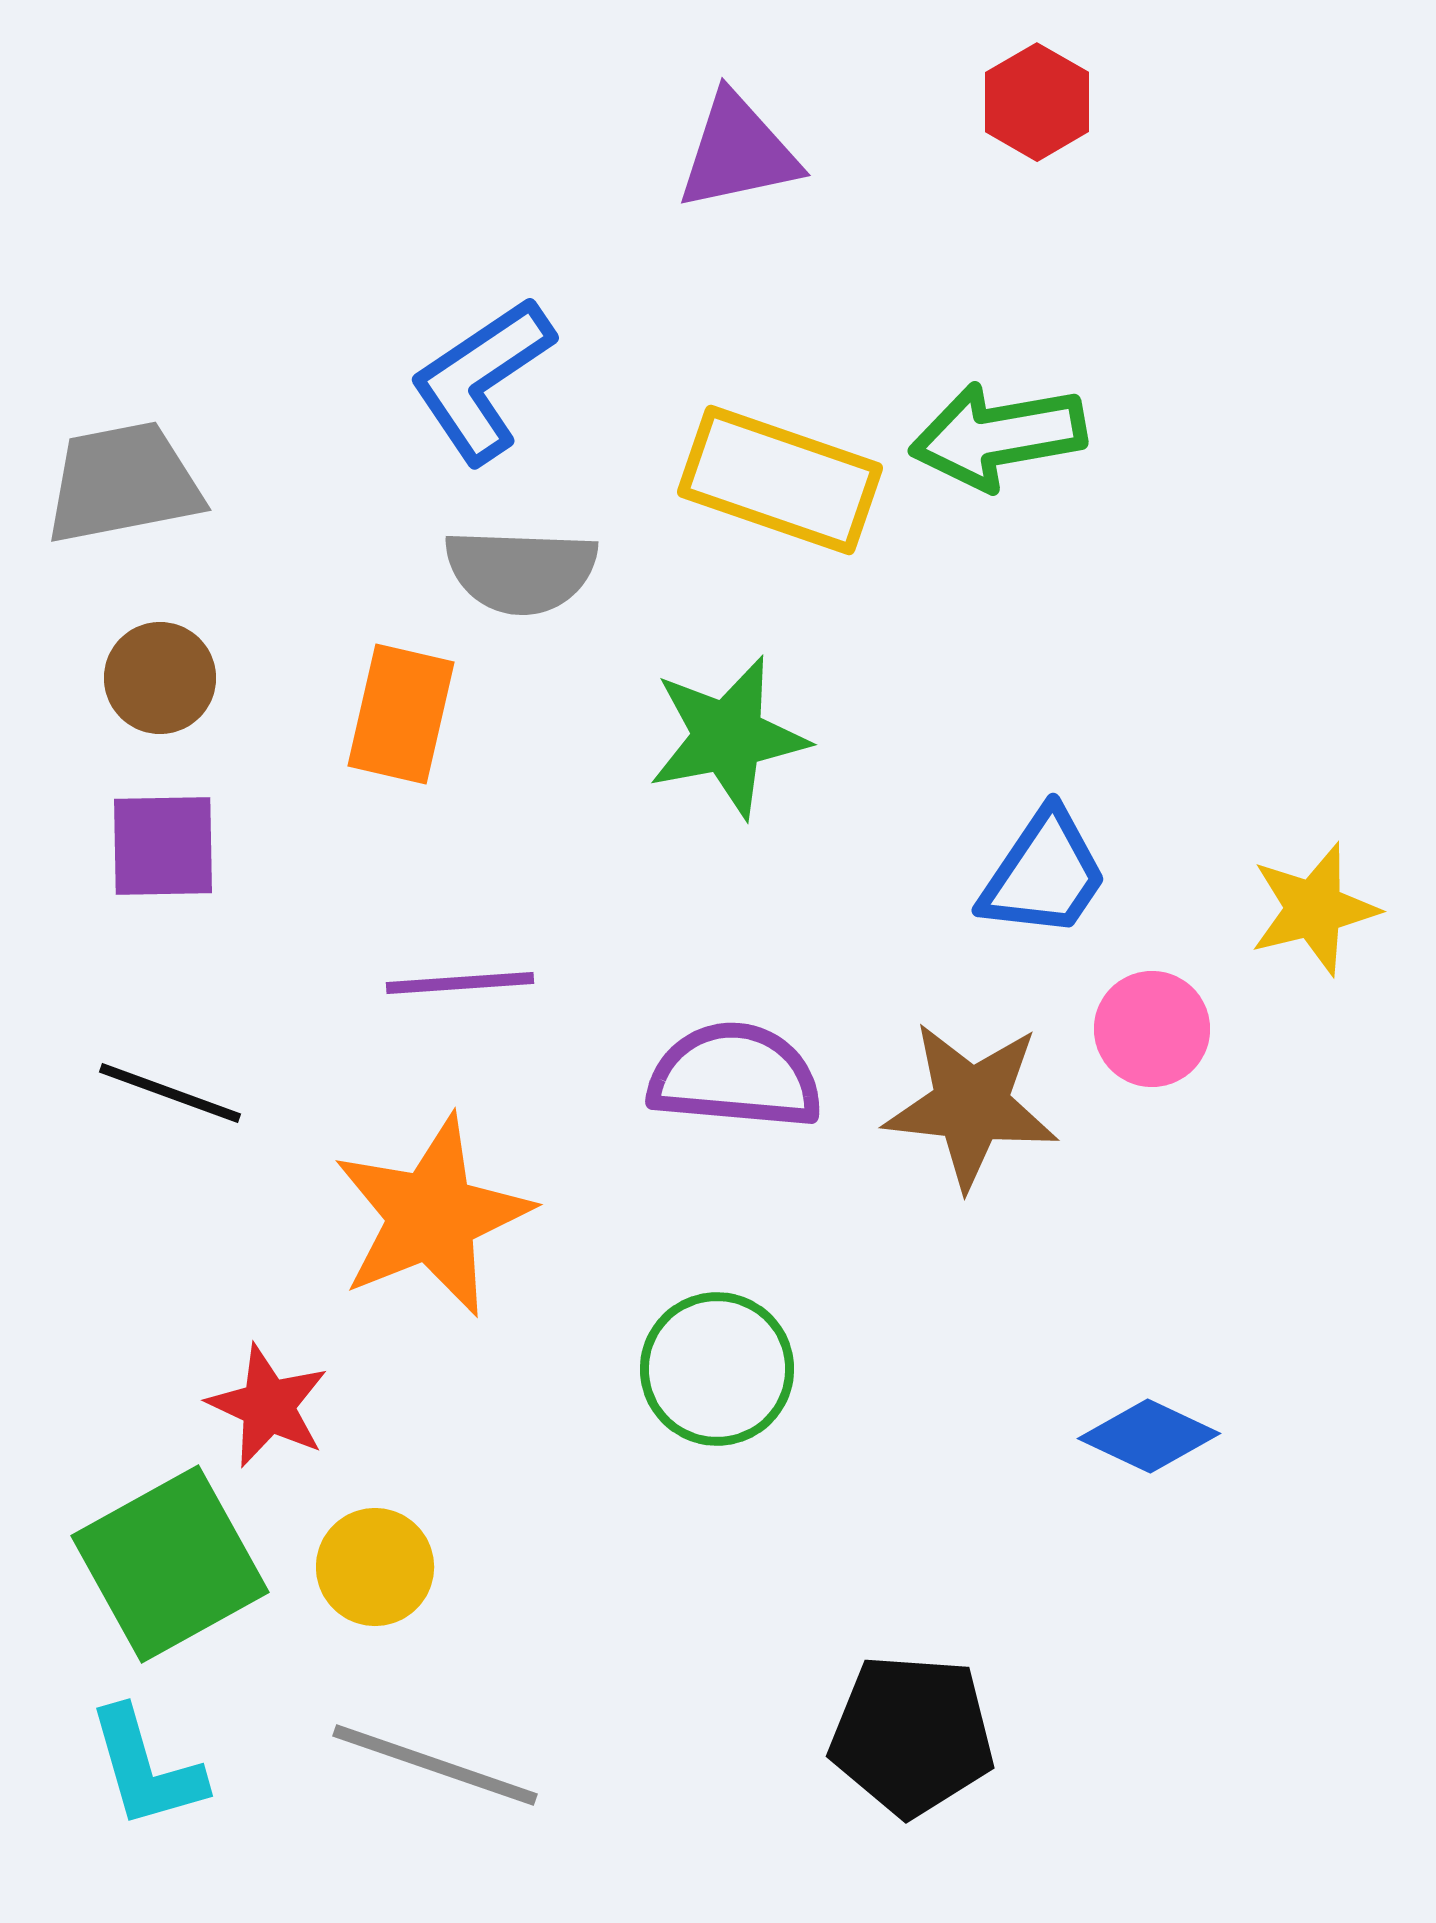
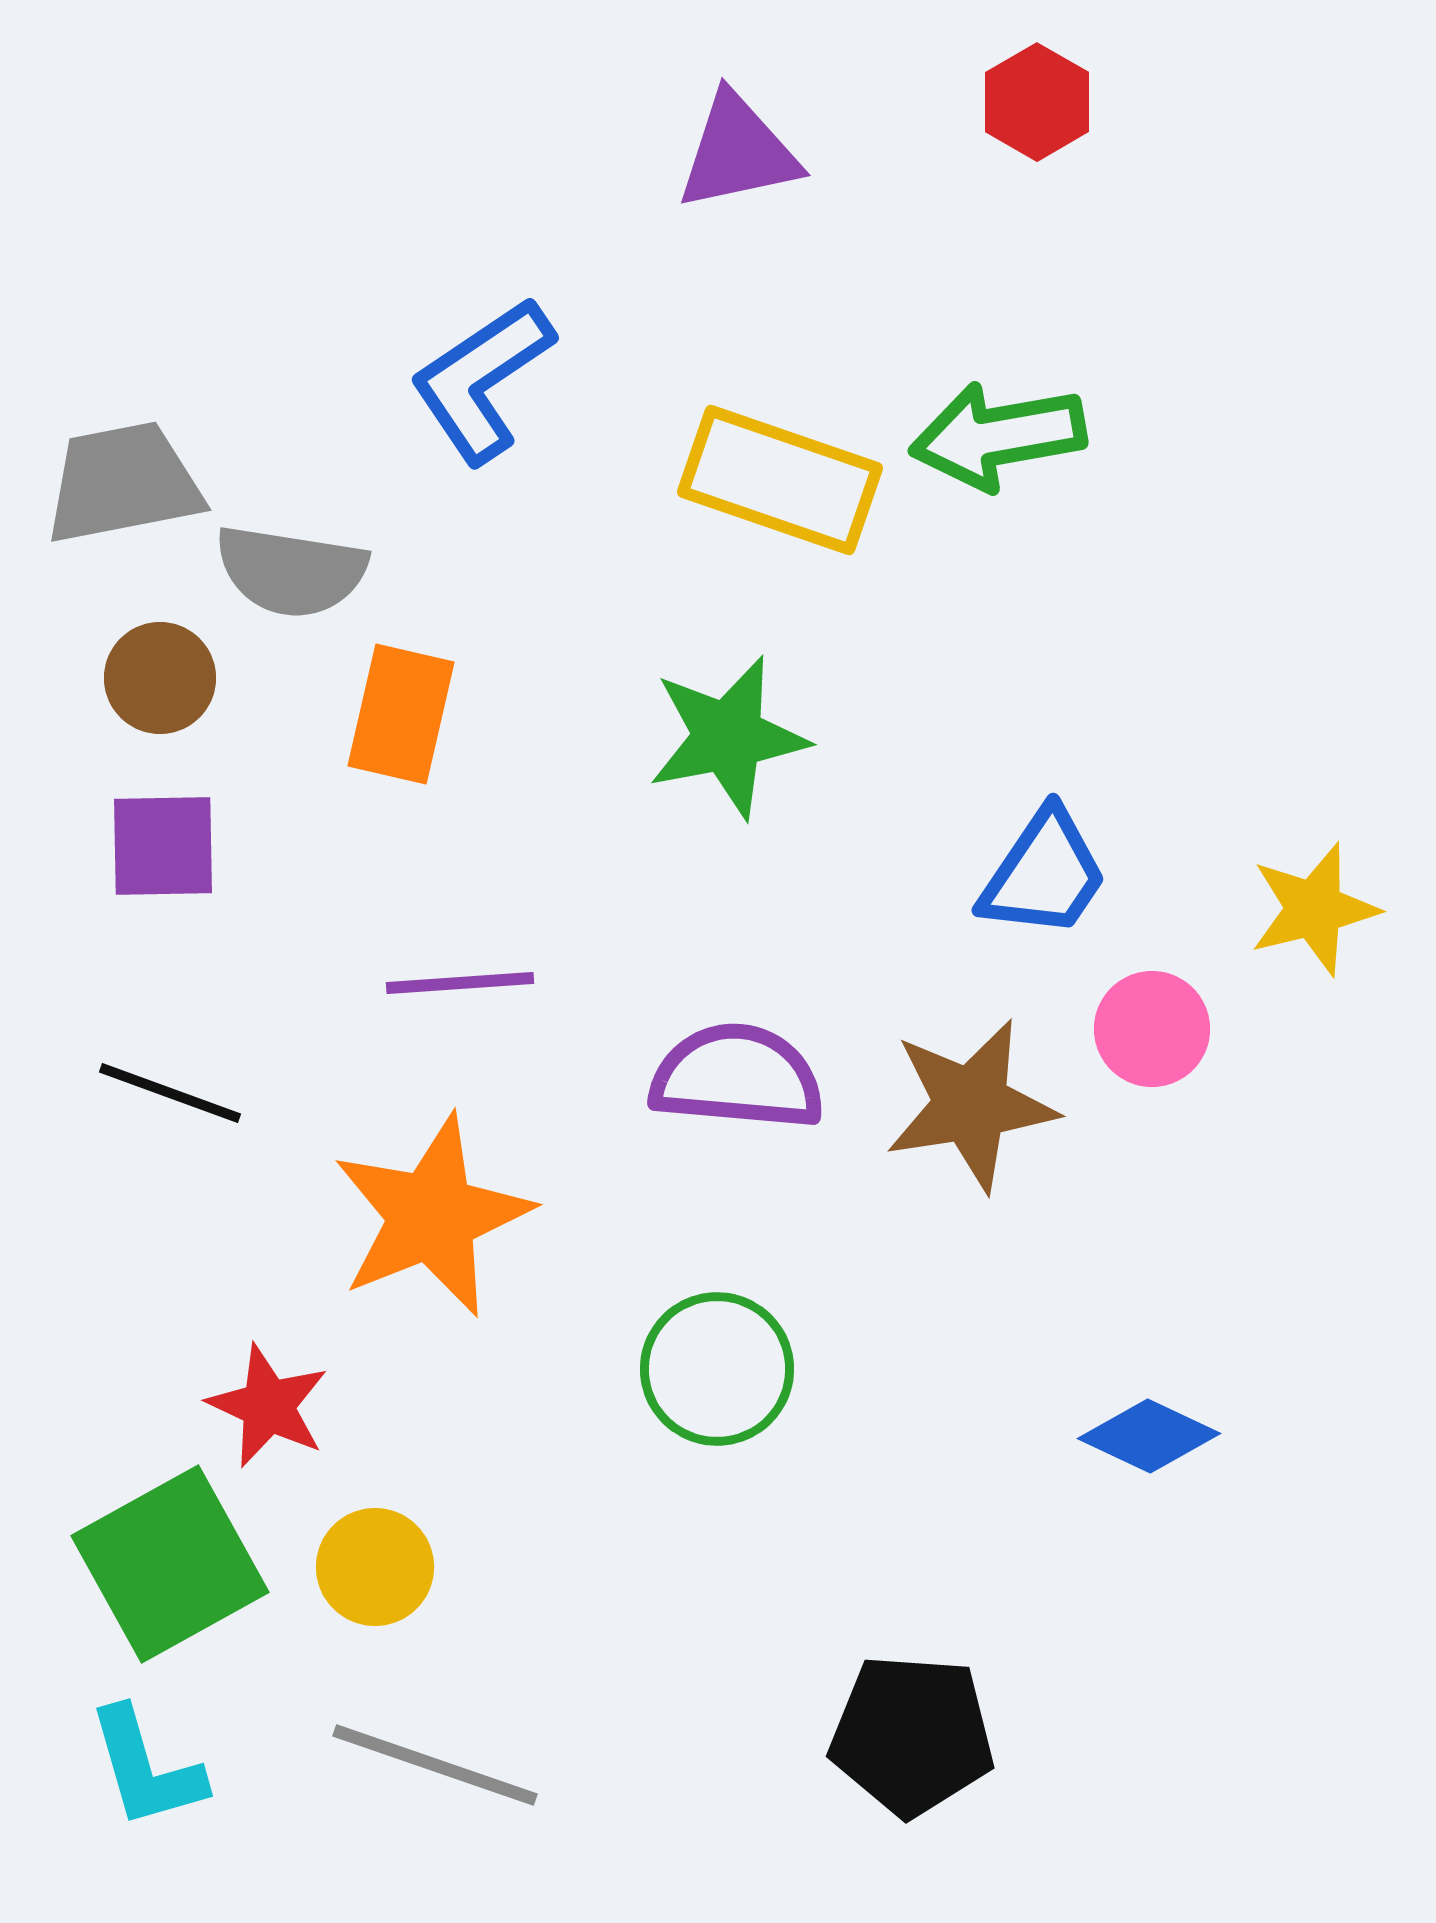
gray semicircle: moved 230 px left; rotated 7 degrees clockwise
purple semicircle: moved 2 px right, 1 px down
brown star: rotated 15 degrees counterclockwise
